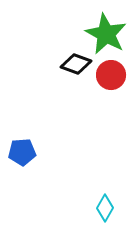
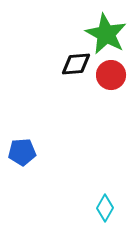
black diamond: rotated 24 degrees counterclockwise
